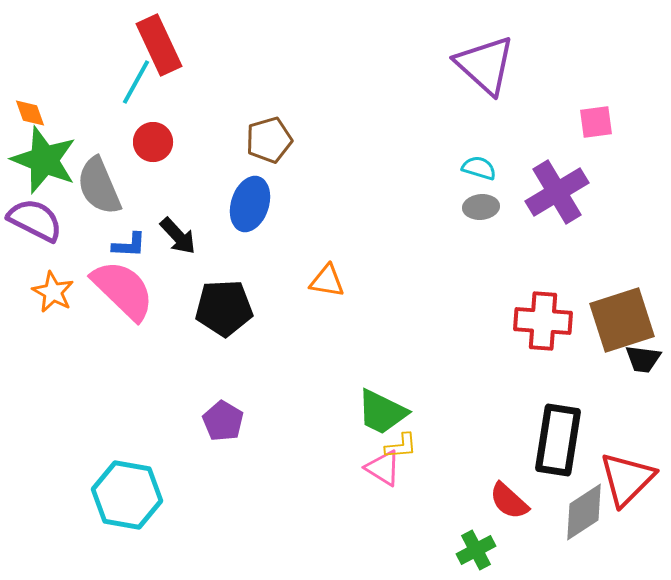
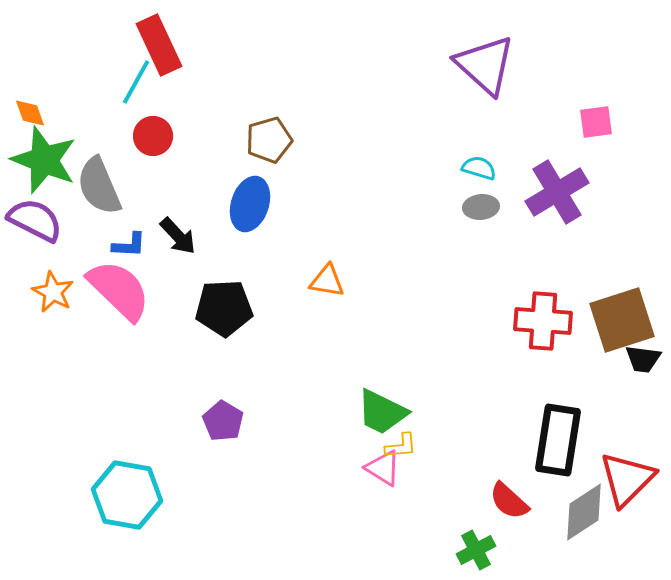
red circle: moved 6 px up
pink semicircle: moved 4 px left
